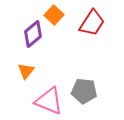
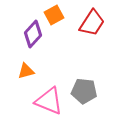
orange square: rotated 18 degrees clockwise
purple diamond: rotated 8 degrees counterclockwise
orange triangle: rotated 36 degrees clockwise
